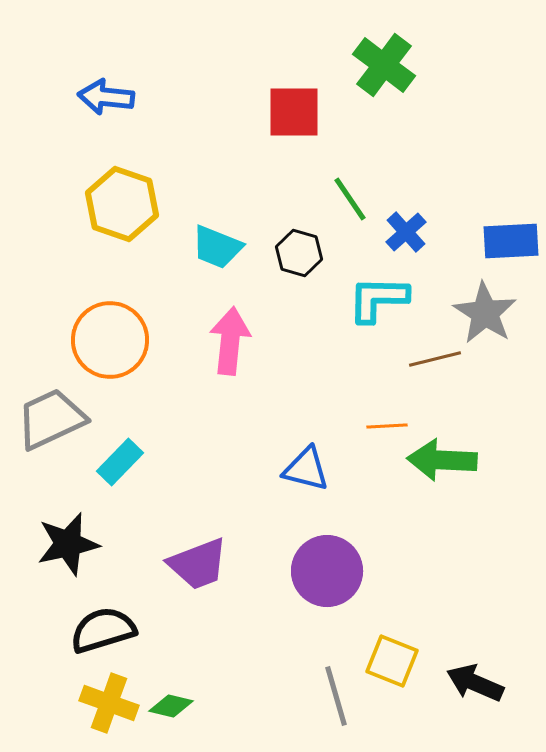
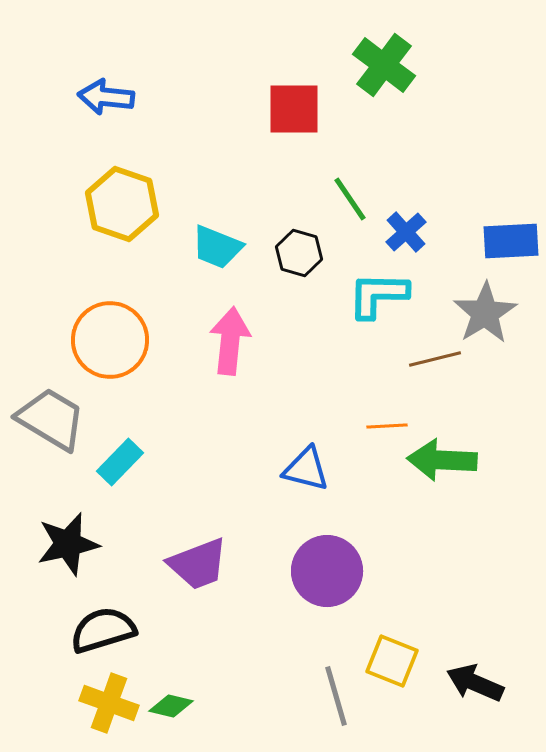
red square: moved 3 px up
cyan L-shape: moved 4 px up
gray star: rotated 8 degrees clockwise
gray trapezoid: rotated 56 degrees clockwise
